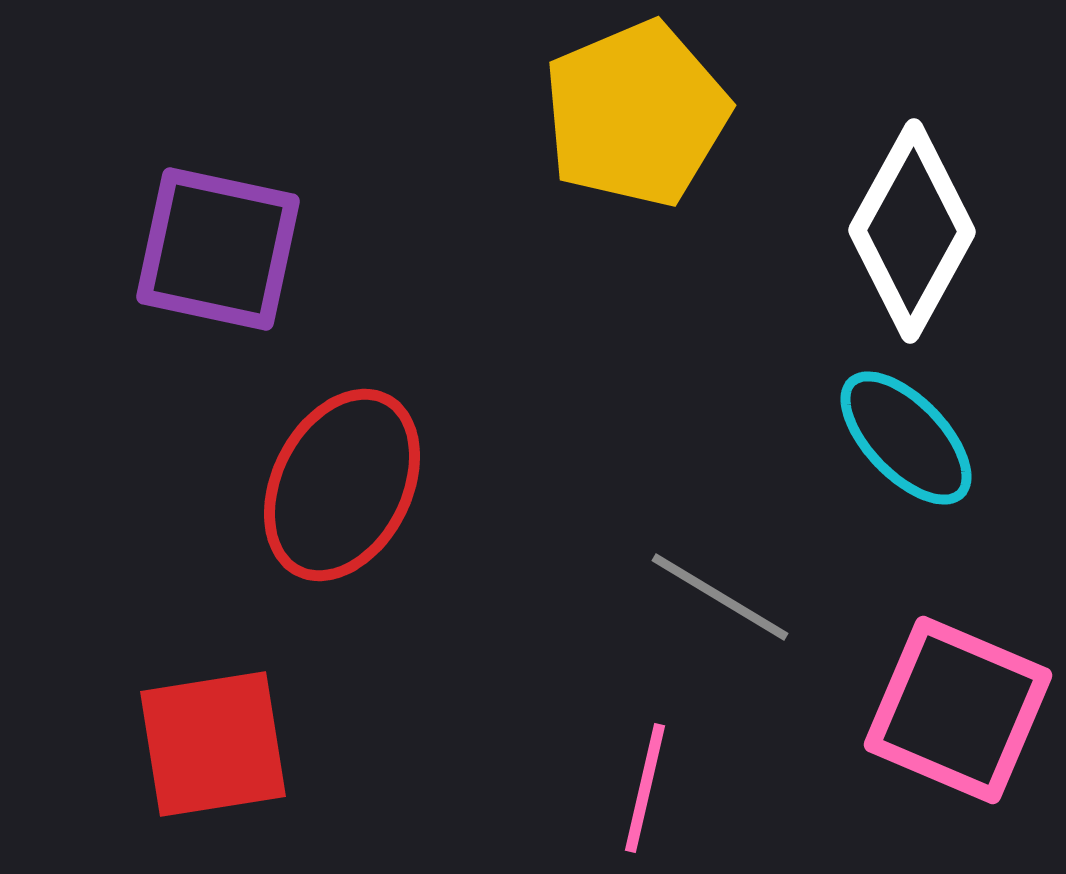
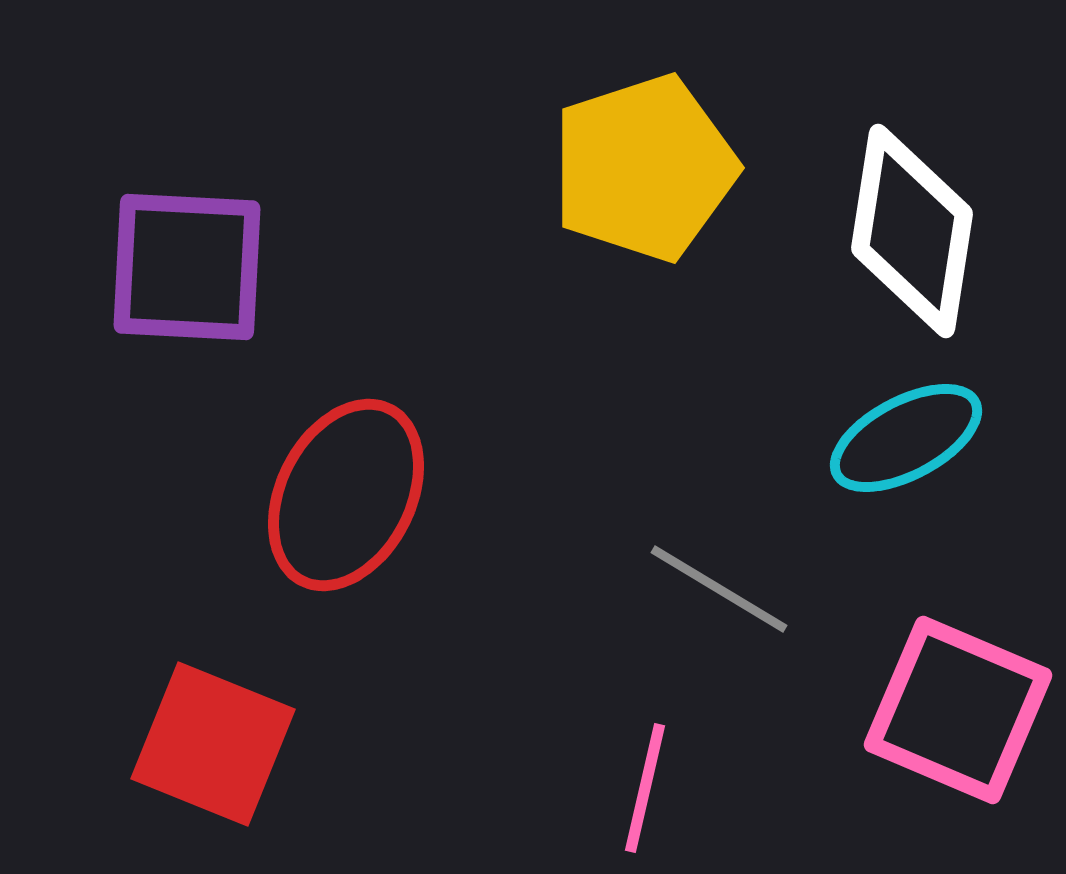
yellow pentagon: moved 8 px right, 54 px down; rotated 5 degrees clockwise
white diamond: rotated 20 degrees counterclockwise
purple square: moved 31 px left, 18 px down; rotated 9 degrees counterclockwise
cyan ellipse: rotated 74 degrees counterclockwise
red ellipse: moved 4 px right, 10 px down
gray line: moved 1 px left, 8 px up
red square: rotated 31 degrees clockwise
